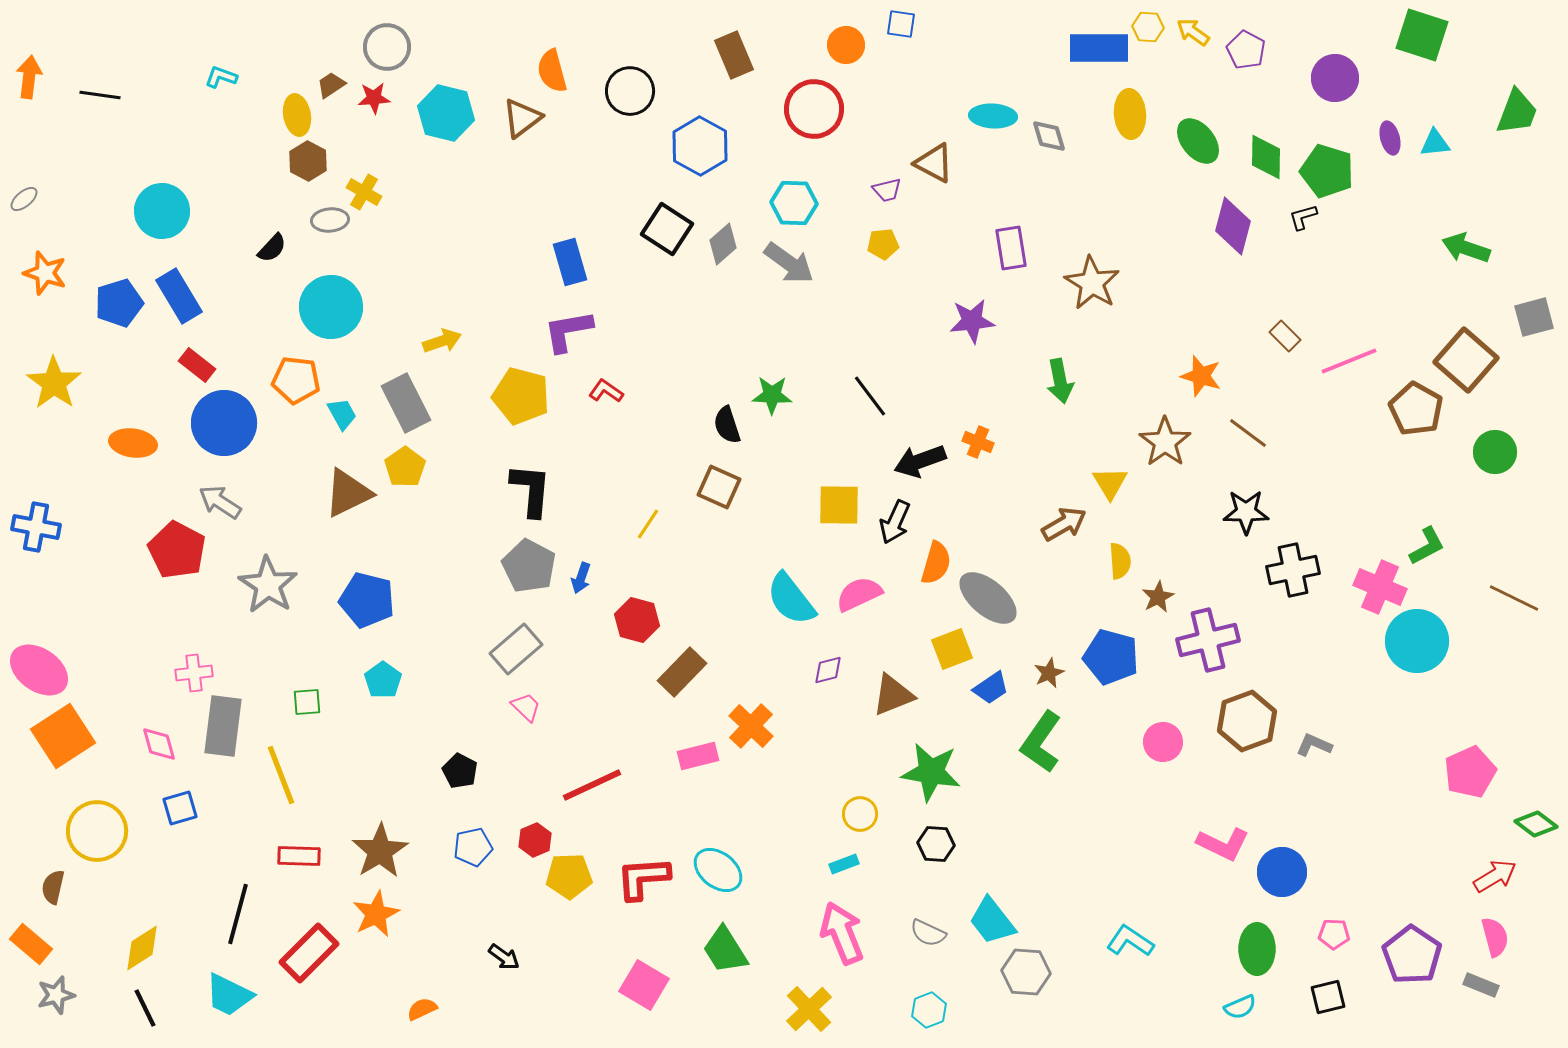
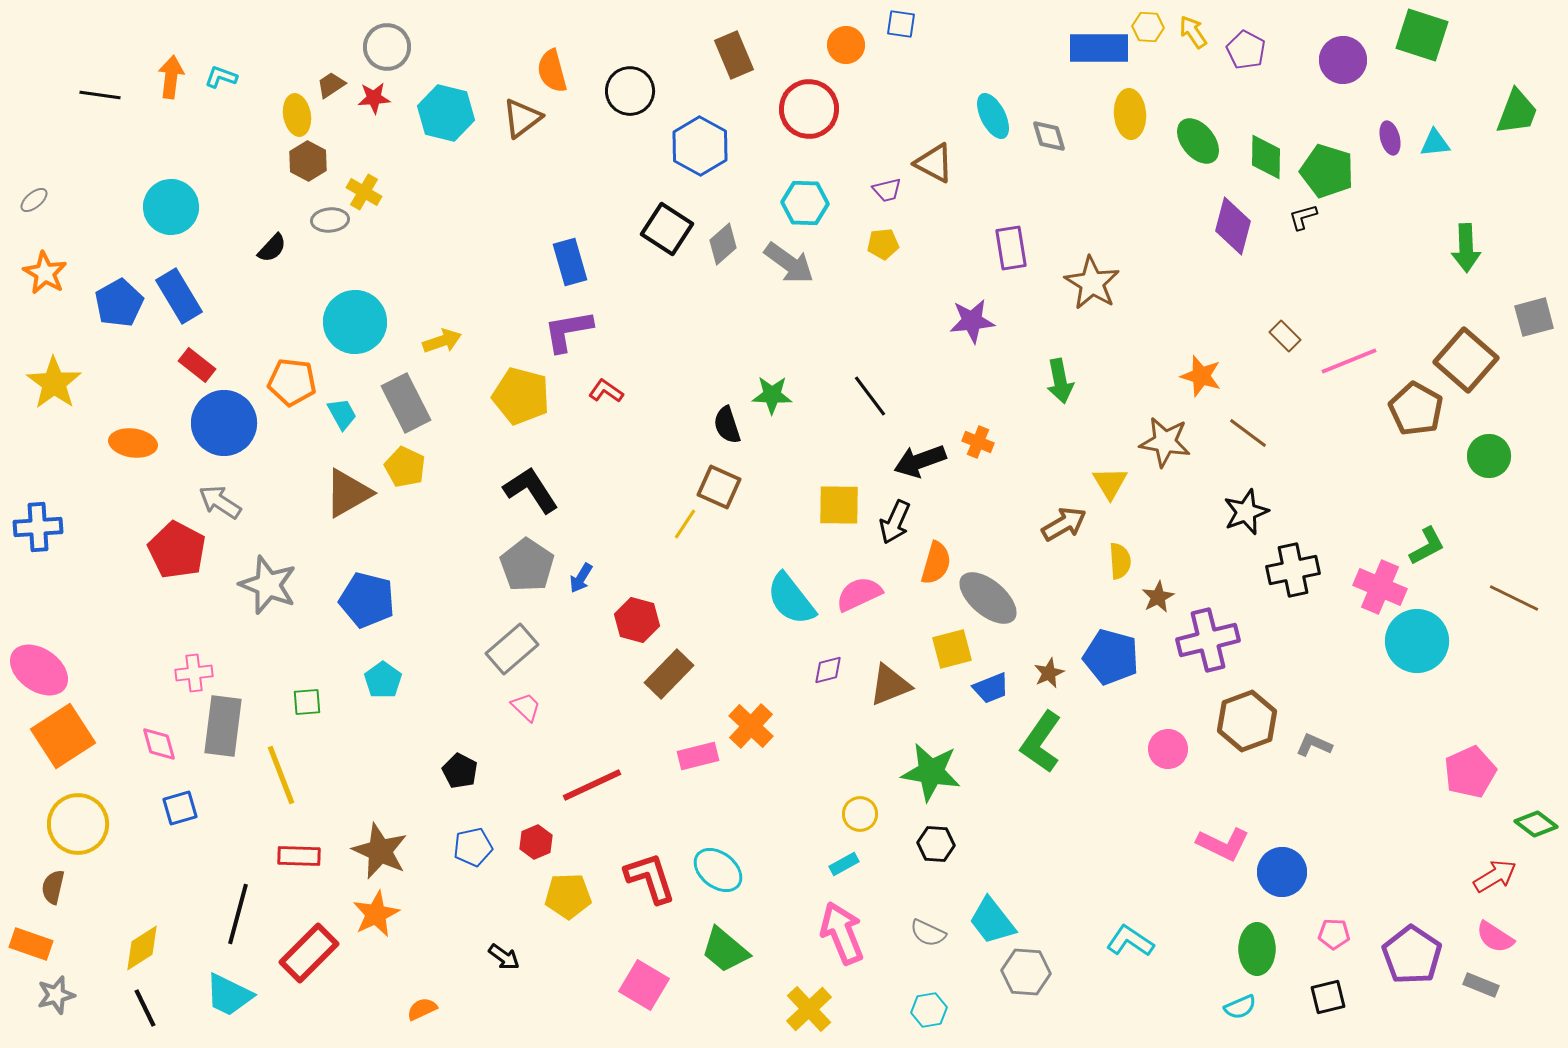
yellow arrow at (1193, 32): rotated 20 degrees clockwise
orange arrow at (29, 77): moved 142 px right
purple circle at (1335, 78): moved 8 px right, 18 px up
red circle at (814, 109): moved 5 px left
cyan ellipse at (993, 116): rotated 60 degrees clockwise
gray ellipse at (24, 199): moved 10 px right, 1 px down
cyan hexagon at (794, 203): moved 11 px right
cyan circle at (162, 211): moved 9 px right, 4 px up
green arrow at (1466, 248): rotated 111 degrees counterclockwise
orange star at (45, 273): rotated 12 degrees clockwise
blue pentagon at (119, 303): rotated 12 degrees counterclockwise
cyan circle at (331, 307): moved 24 px right, 15 px down
orange pentagon at (296, 380): moved 4 px left, 2 px down
brown star at (1165, 442): rotated 27 degrees counterclockwise
green circle at (1495, 452): moved 6 px left, 4 px down
yellow pentagon at (405, 467): rotated 12 degrees counterclockwise
black L-shape at (531, 490): rotated 38 degrees counterclockwise
brown triangle at (348, 493): rotated 4 degrees counterclockwise
black star at (1246, 512): rotated 21 degrees counterclockwise
yellow line at (648, 524): moved 37 px right
blue cross at (36, 527): moved 2 px right; rotated 15 degrees counterclockwise
gray pentagon at (529, 566): moved 2 px left, 1 px up; rotated 6 degrees clockwise
blue arrow at (581, 578): rotated 12 degrees clockwise
gray star at (268, 585): rotated 12 degrees counterclockwise
gray rectangle at (516, 649): moved 4 px left
yellow square at (952, 649): rotated 6 degrees clockwise
brown rectangle at (682, 672): moved 13 px left, 2 px down
blue trapezoid at (991, 688): rotated 12 degrees clockwise
brown triangle at (893, 695): moved 3 px left, 10 px up
pink circle at (1163, 742): moved 5 px right, 7 px down
yellow circle at (97, 831): moved 19 px left, 7 px up
red hexagon at (535, 840): moved 1 px right, 2 px down
brown star at (380, 851): rotated 16 degrees counterclockwise
cyan rectangle at (844, 864): rotated 8 degrees counterclockwise
yellow pentagon at (569, 876): moved 1 px left, 20 px down
red L-shape at (643, 878): moved 7 px right; rotated 76 degrees clockwise
pink semicircle at (1495, 937): rotated 138 degrees clockwise
orange rectangle at (31, 944): rotated 21 degrees counterclockwise
green trapezoid at (725, 950): rotated 18 degrees counterclockwise
cyan hexagon at (929, 1010): rotated 12 degrees clockwise
